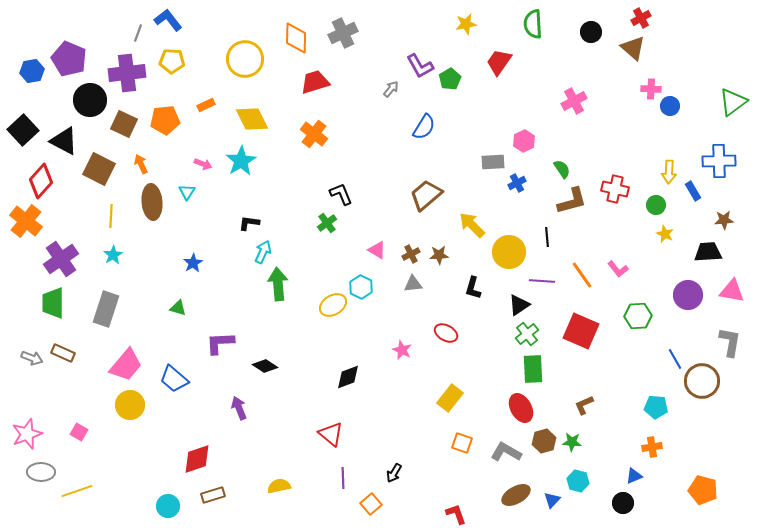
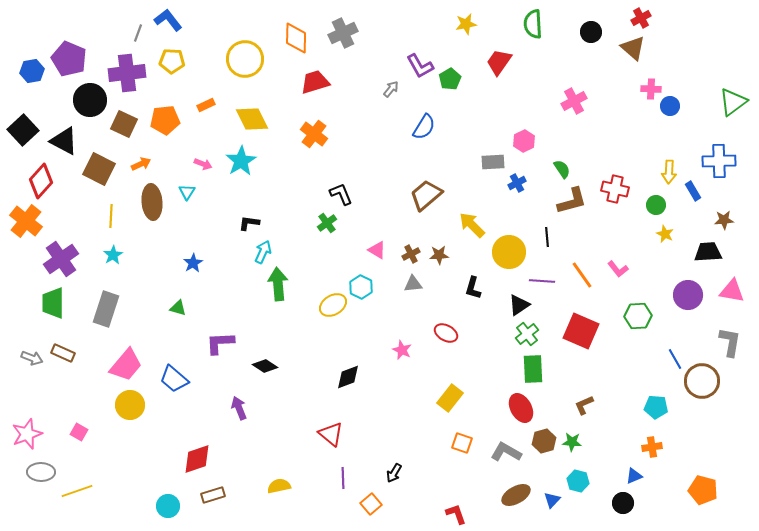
orange arrow at (141, 164): rotated 90 degrees clockwise
